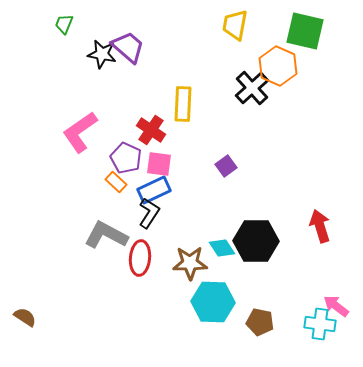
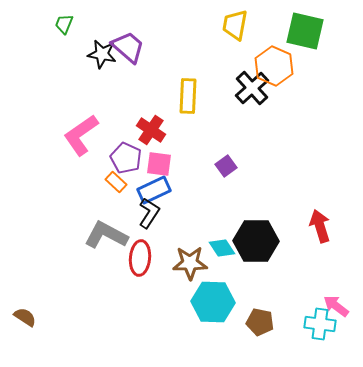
orange hexagon: moved 4 px left
yellow rectangle: moved 5 px right, 8 px up
pink L-shape: moved 1 px right, 3 px down
